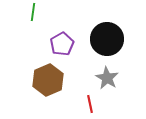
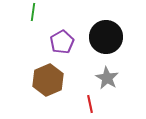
black circle: moved 1 px left, 2 px up
purple pentagon: moved 2 px up
